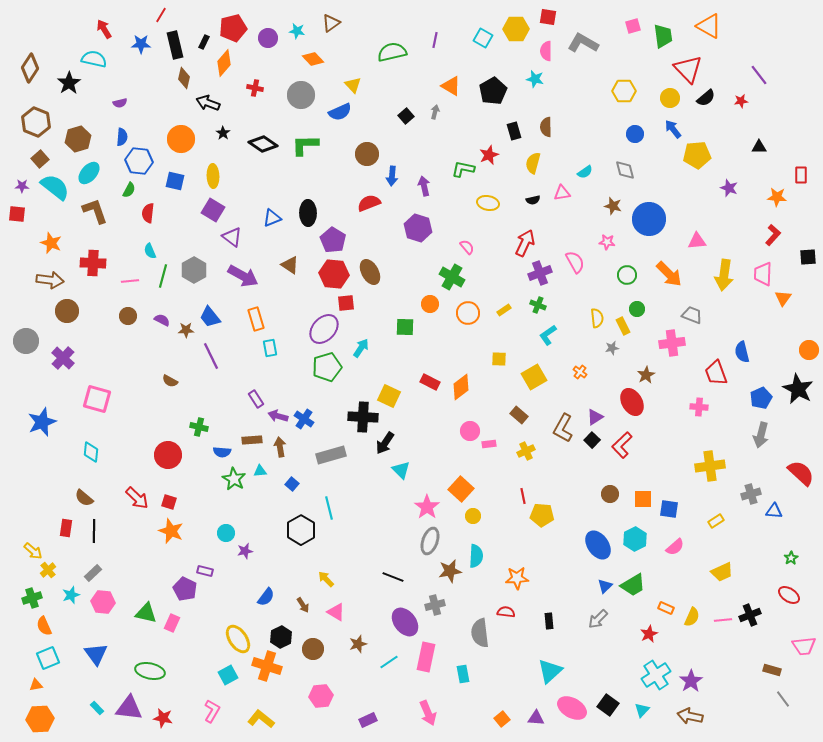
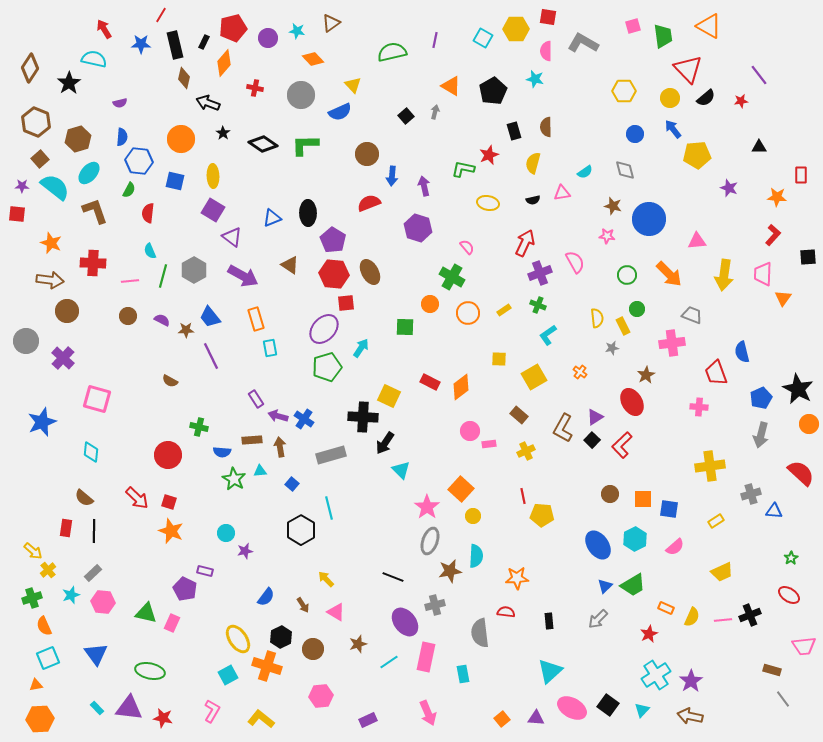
pink star at (607, 242): moved 6 px up
orange circle at (809, 350): moved 74 px down
